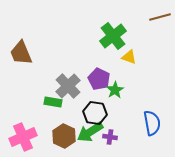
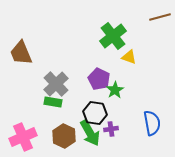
gray cross: moved 12 px left, 2 px up
green arrow: moved 1 px down; rotated 88 degrees counterclockwise
purple cross: moved 1 px right, 8 px up; rotated 16 degrees counterclockwise
